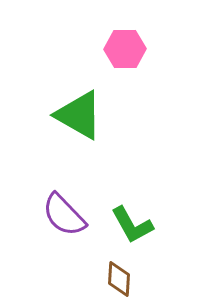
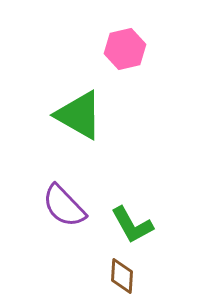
pink hexagon: rotated 12 degrees counterclockwise
purple semicircle: moved 9 px up
brown diamond: moved 3 px right, 3 px up
